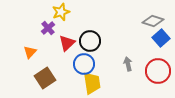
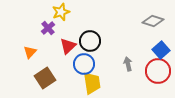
blue square: moved 12 px down
red triangle: moved 1 px right, 3 px down
